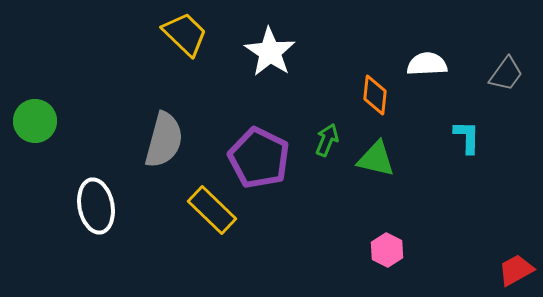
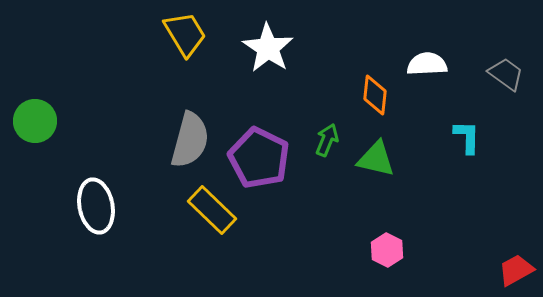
yellow trapezoid: rotated 15 degrees clockwise
white star: moved 2 px left, 4 px up
gray trapezoid: rotated 90 degrees counterclockwise
gray semicircle: moved 26 px right
